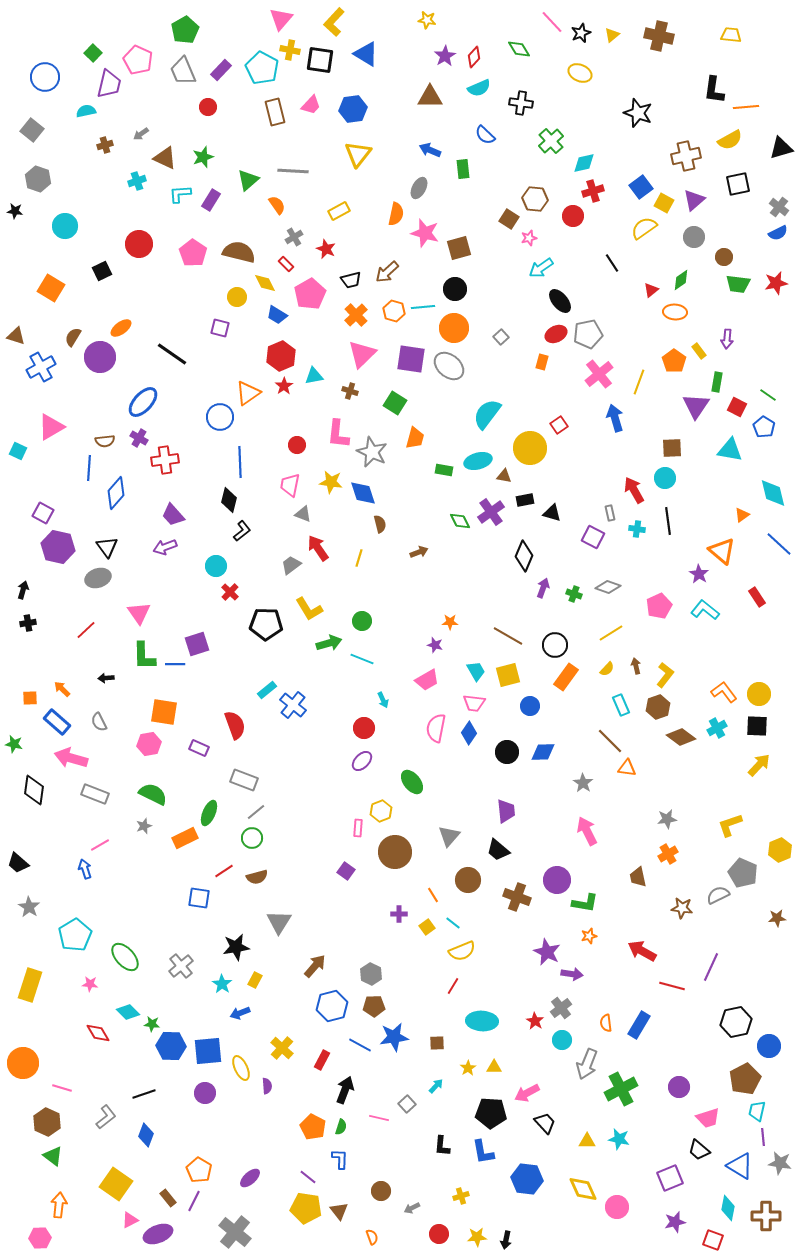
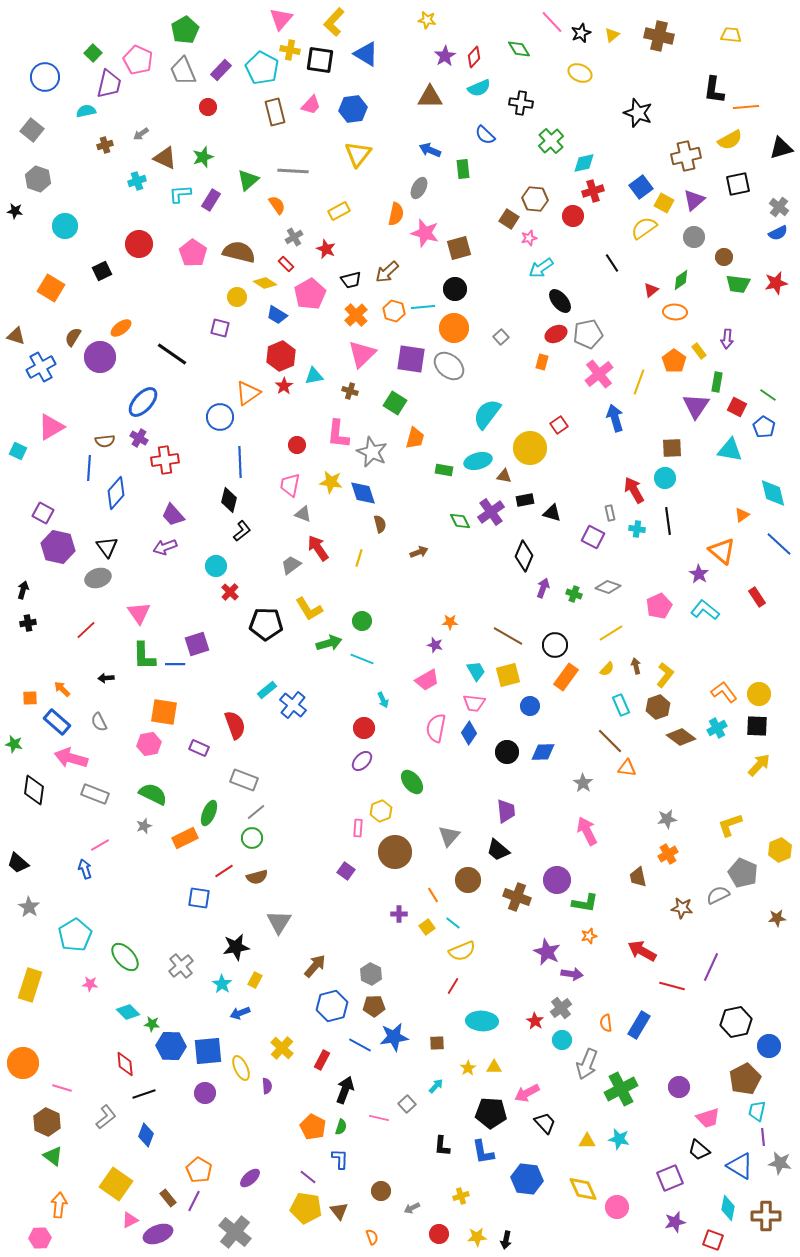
yellow diamond at (265, 283): rotated 30 degrees counterclockwise
red diamond at (98, 1033): moved 27 px right, 31 px down; rotated 25 degrees clockwise
